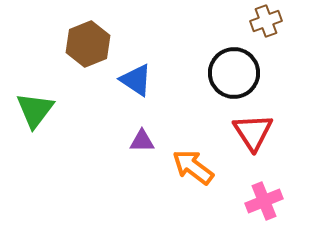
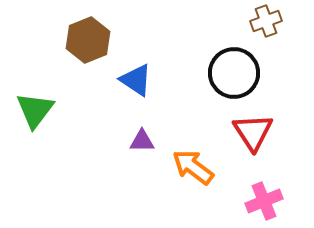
brown hexagon: moved 4 px up
